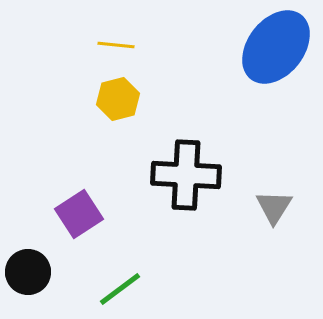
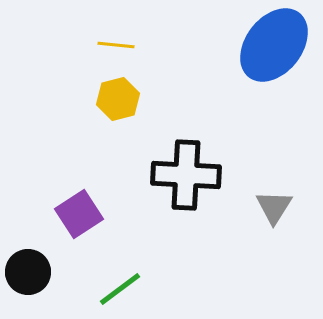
blue ellipse: moved 2 px left, 2 px up
